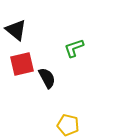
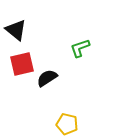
green L-shape: moved 6 px right
black semicircle: rotated 95 degrees counterclockwise
yellow pentagon: moved 1 px left, 1 px up
